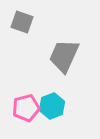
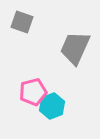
gray trapezoid: moved 11 px right, 8 px up
pink pentagon: moved 7 px right, 16 px up
